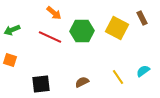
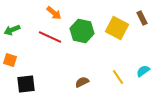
green hexagon: rotated 15 degrees clockwise
black square: moved 15 px left
